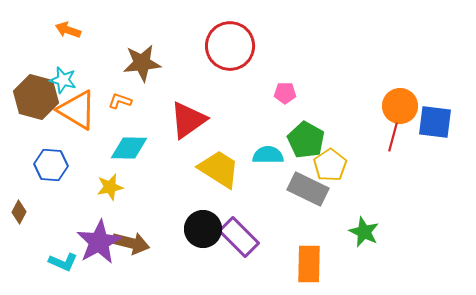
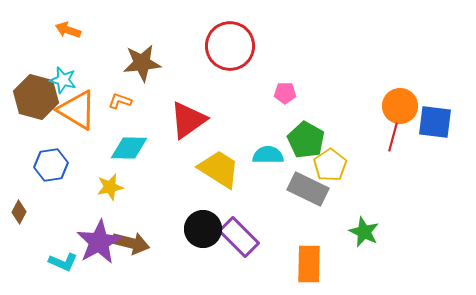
blue hexagon: rotated 12 degrees counterclockwise
